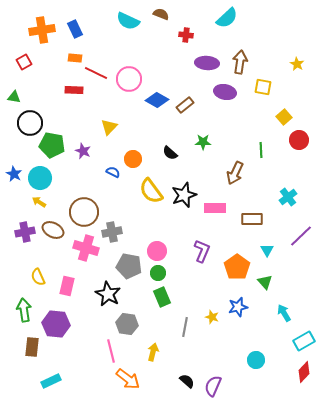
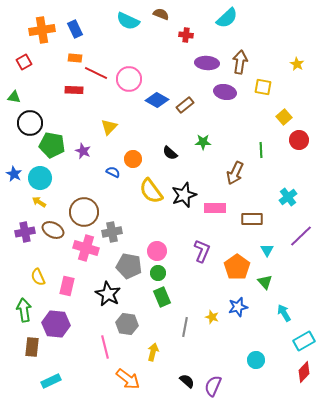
pink line at (111, 351): moved 6 px left, 4 px up
